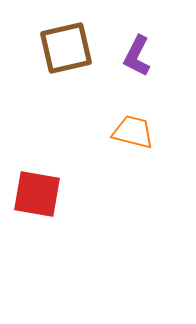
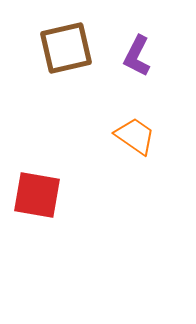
orange trapezoid: moved 2 px right, 4 px down; rotated 21 degrees clockwise
red square: moved 1 px down
